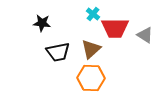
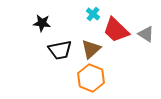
red trapezoid: moved 1 px right, 2 px down; rotated 44 degrees clockwise
gray triangle: moved 1 px right, 1 px up
black trapezoid: moved 2 px right, 2 px up
orange hexagon: rotated 20 degrees clockwise
